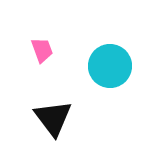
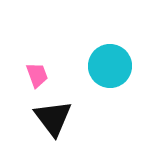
pink trapezoid: moved 5 px left, 25 px down
